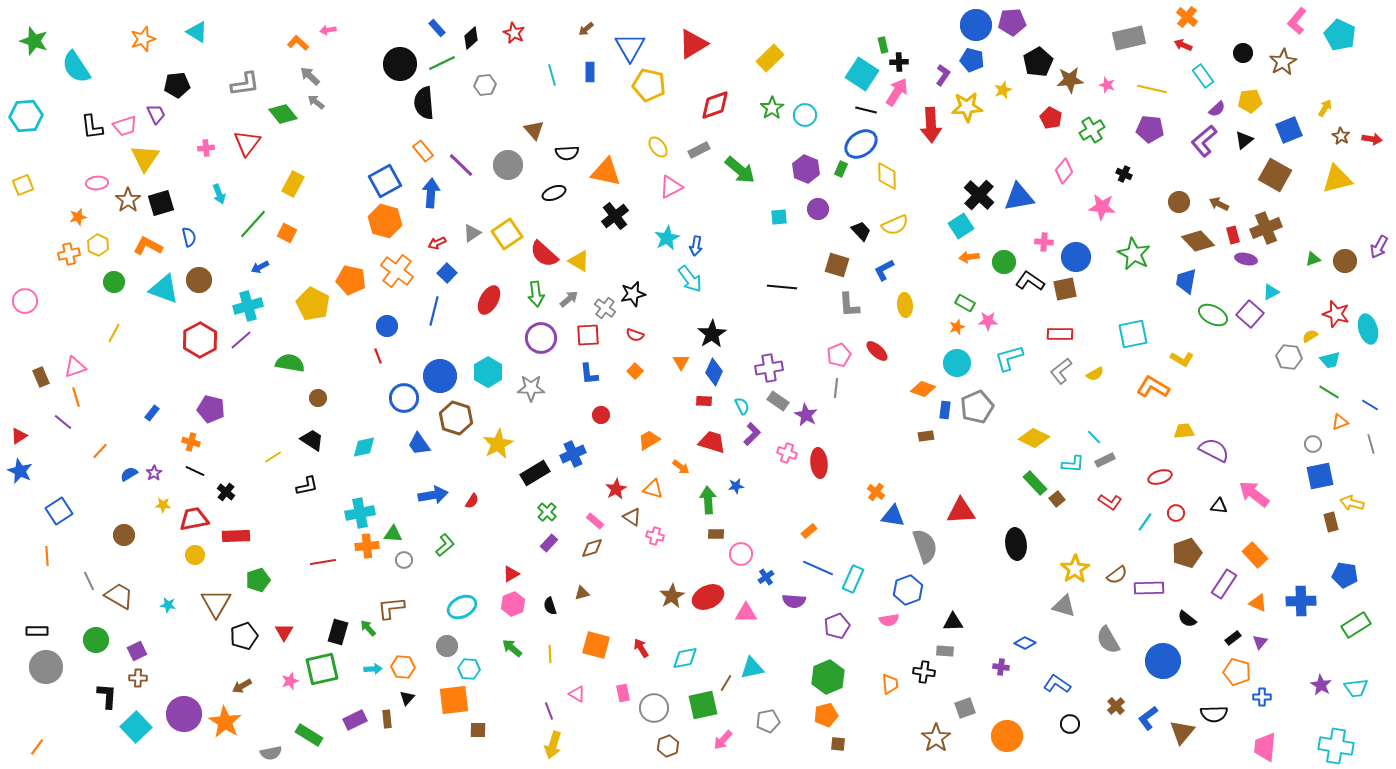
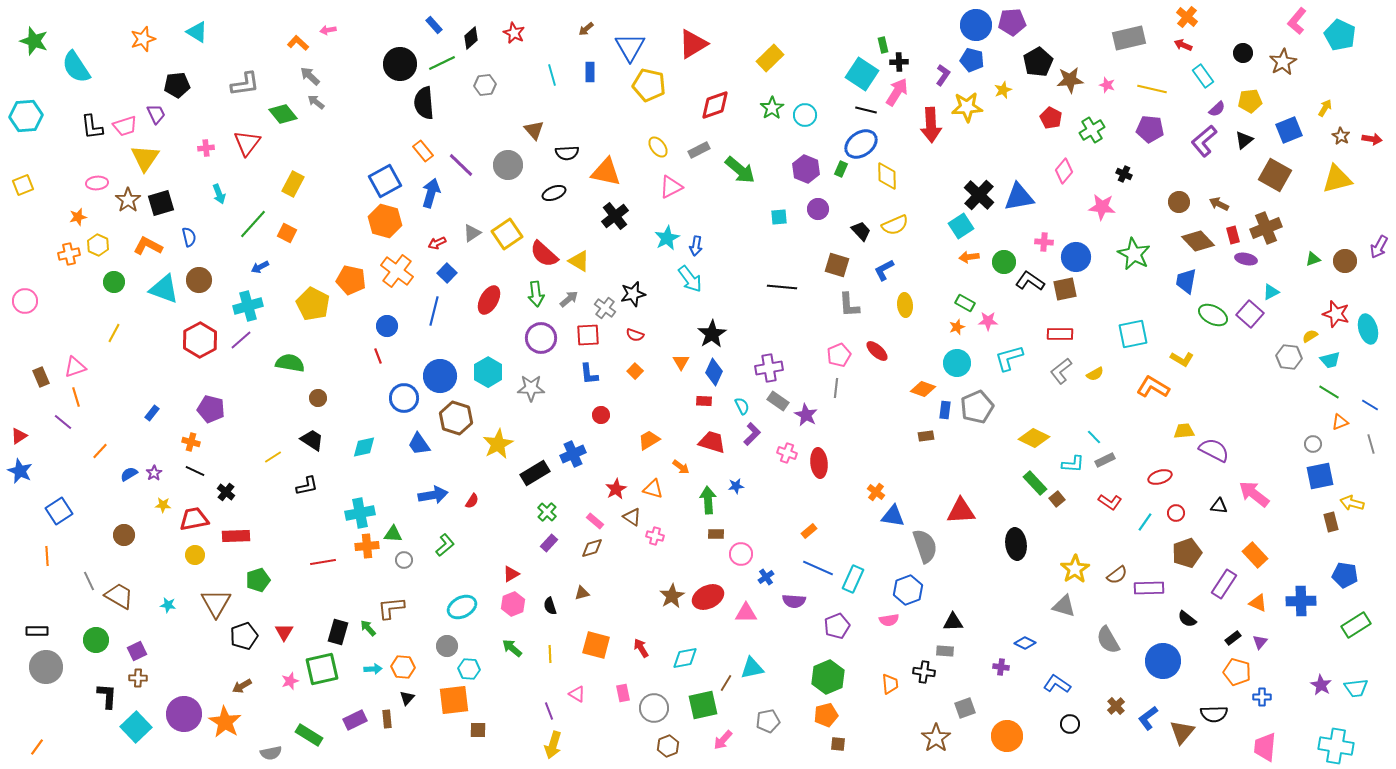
blue rectangle at (437, 28): moved 3 px left, 3 px up
blue arrow at (431, 193): rotated 12 degrees clockwise
